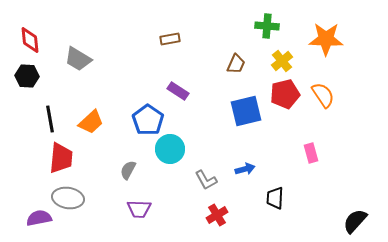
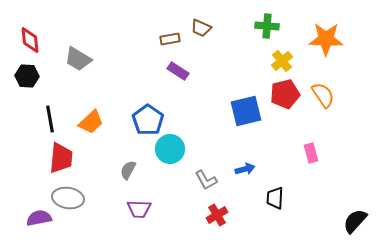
brown trapezoid: moved 35 px left, 36 px up; rotated 90 degrees clockwise
purple rectangle: moved 20 px up
